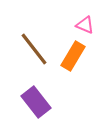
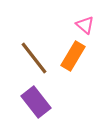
pink triangle: rotated 18 degrees clockwise
brown line: moved 9 px down
